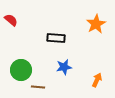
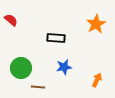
green circle: moved 2 px up
